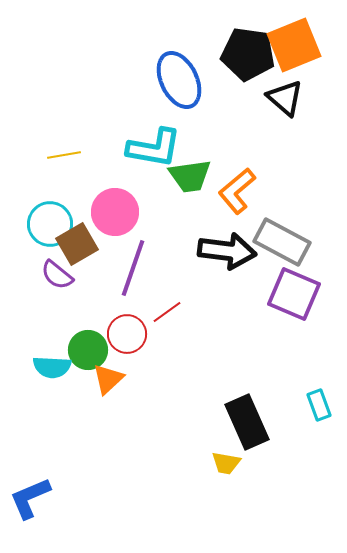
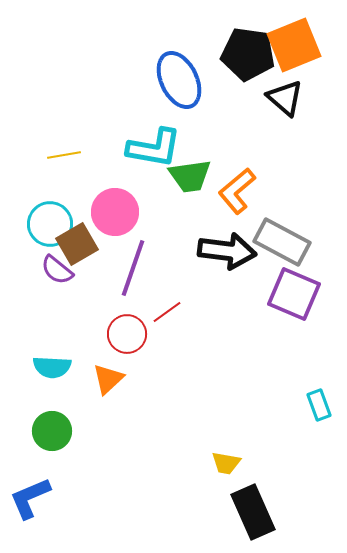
purple semicircle: moved 5 px up
green circle: moved 36 px left, 81 px down
black rectangle: moved 6 px right, 90 px down
